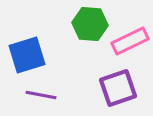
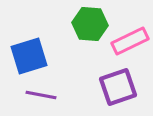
blue square: moved 2 px right, 1 px down
purple square: moved 1 px up
